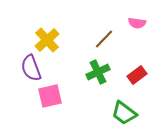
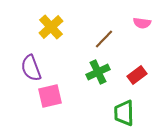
pink semicircle: moved 5 px right
yellow cross: moved 4 px right, 13 px up
green trapezoid: rotated 52 degrees clockwise
